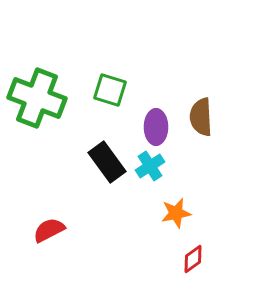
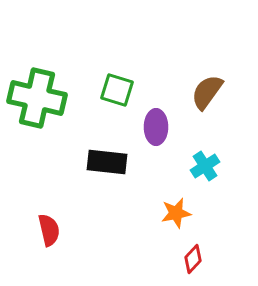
green square: moved 7 px right
green cross: rotated 8 degrees counterclockwise
brown semicircle: moved 6 px right, 25 px up; rotated 39 degrees clockwise
black rectangle: rotated 48 degrees counterclockwise
cyan cross: moved 55 px right
red semicircle: rotated 104 degrees clockwise
red diamond: rotated 12 degrees counterclockwise
